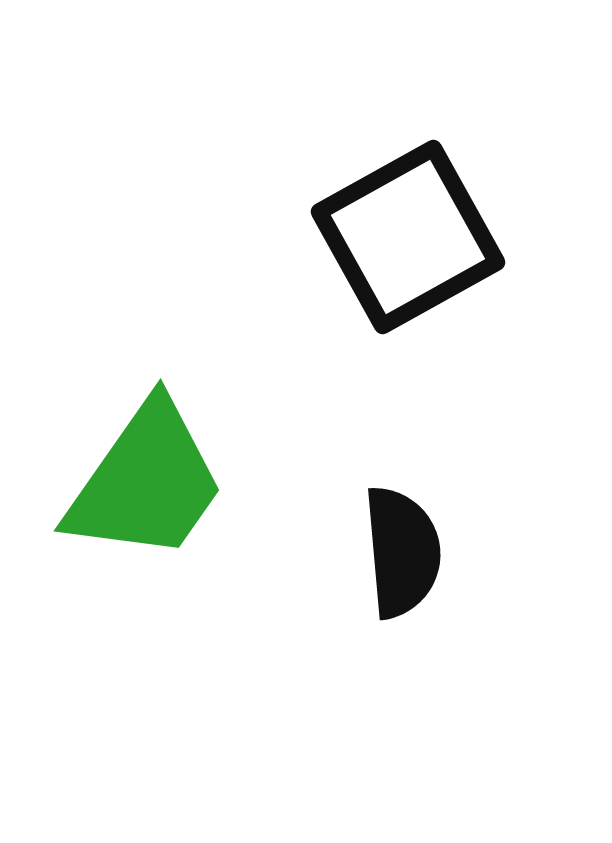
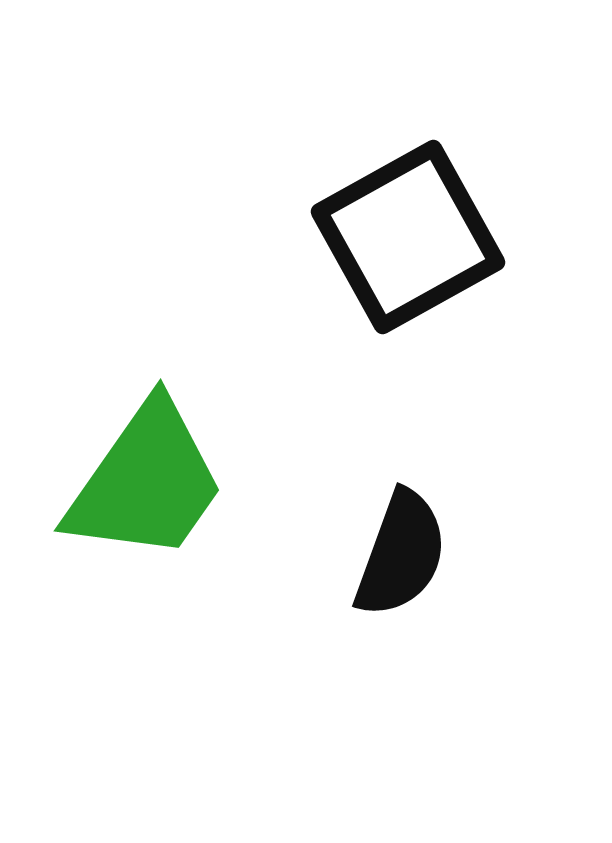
black semicircle: moved 1 px left, 2 px down; rotated 25 degrees clockwise
